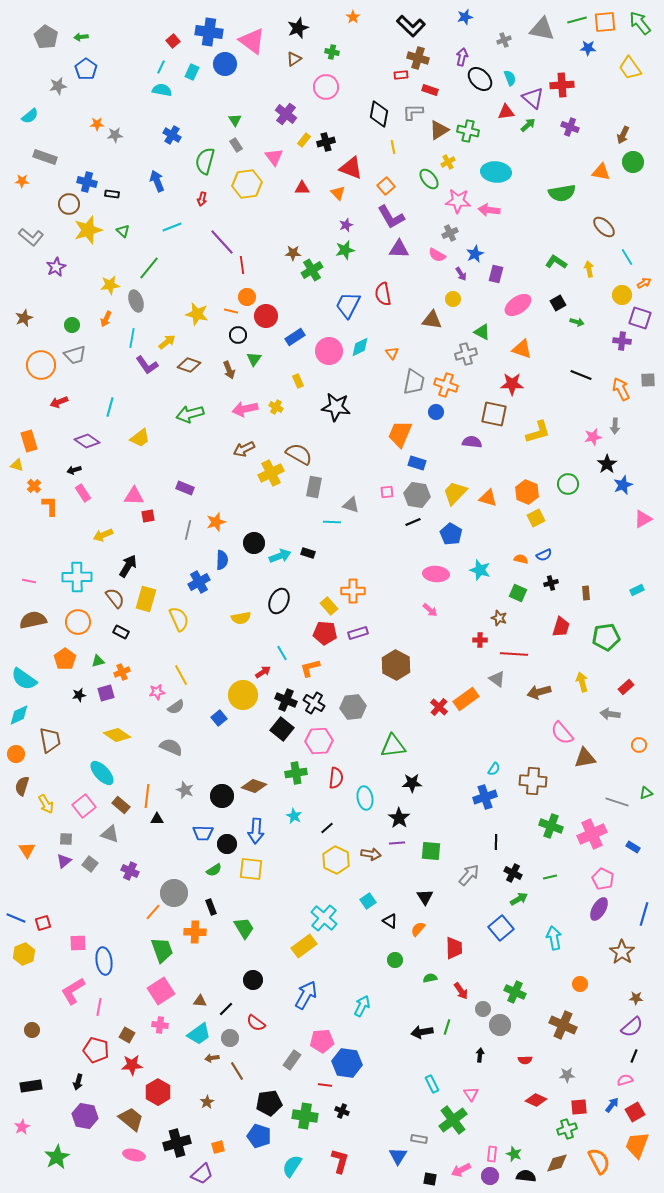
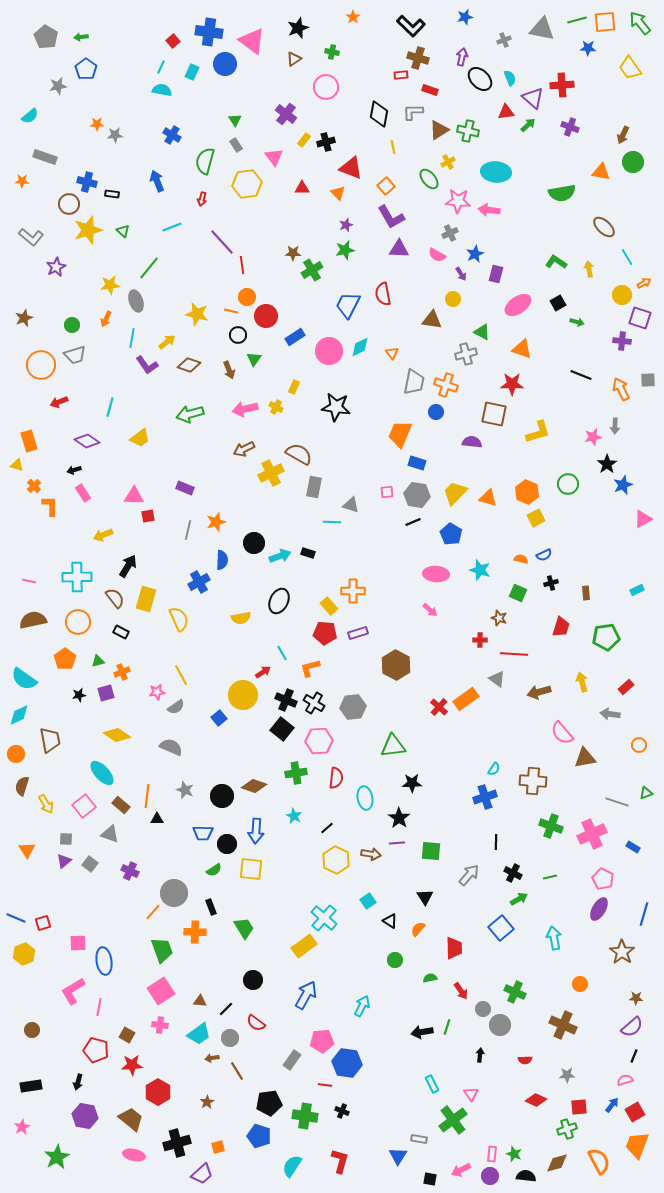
yellow rectangle at (298, 381): moved 4 px left, 6 px down; rotated 48 degrees clockwise
